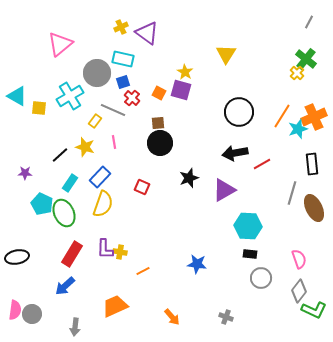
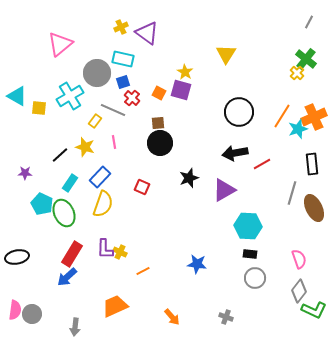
yellow cross at (120, 252): rotated 16 degrees clockwise
gray circle at (261, 278): moved 6 px left
blue arrow at (65, 286): moved 2 px right, 9 px up
